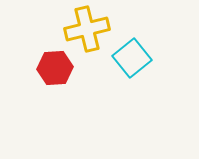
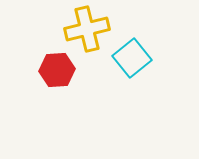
red hexagon: moved 2 px right, 2 px down
